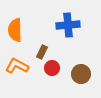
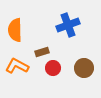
blue cross: rotated 15 degrees counterclockwise
brown rectangle: rotated 48 degrees clockwise
red circle: moved 1 px right
brown circle: moved 3 px right, 6 px up
